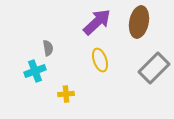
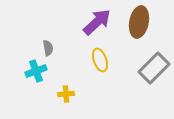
cyan cross: moved 1 px right
